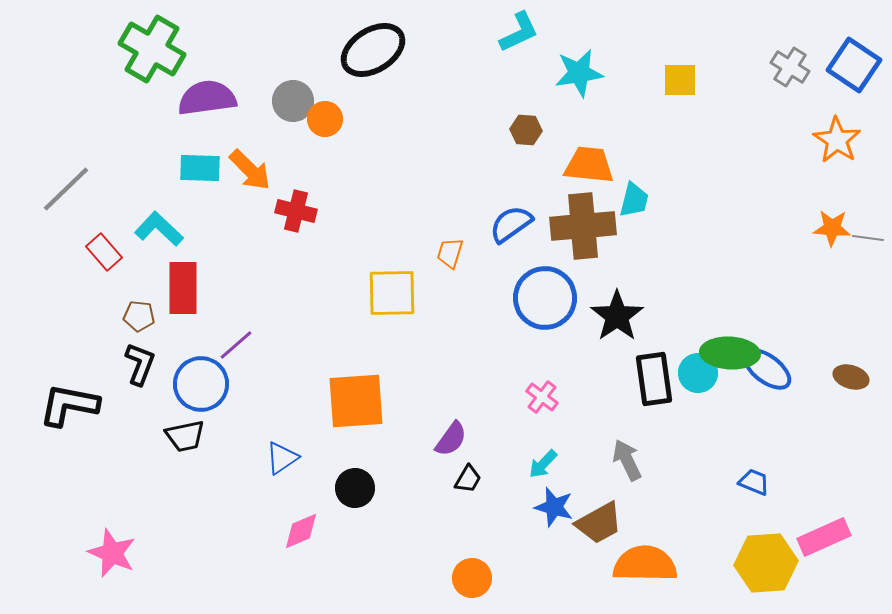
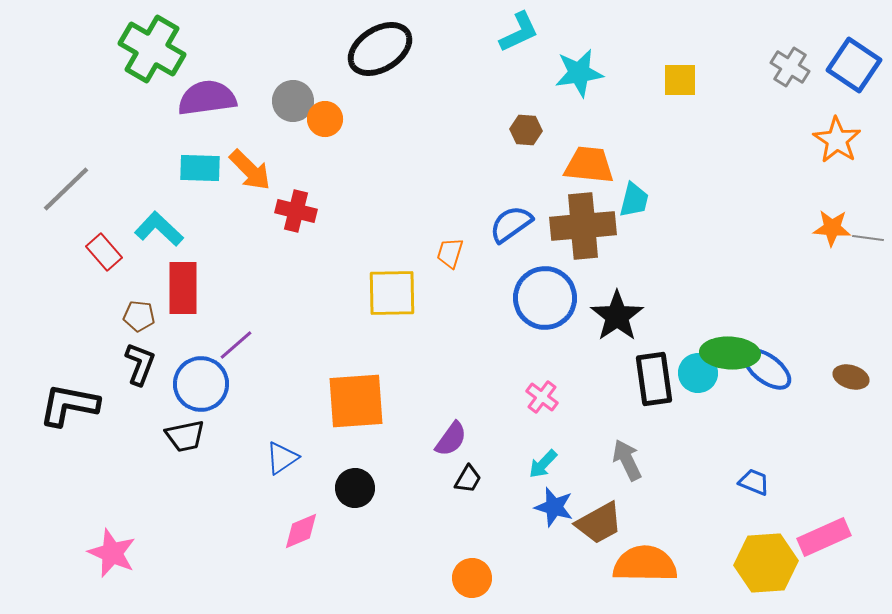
black ellipse at (373, 50): moved 7 px right, 1 px up
